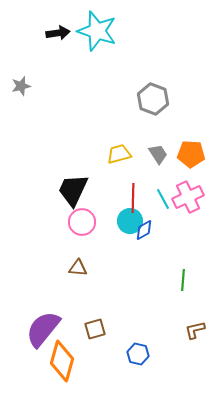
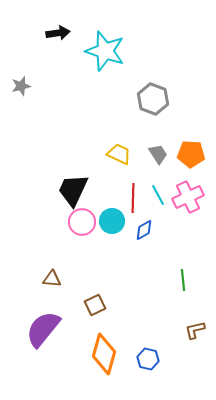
cyan star: moved 8 px right, 20 px down
yellow trapezoid: rotated 40 degrees clockwise
cyan line: moved 5 px left, 4 px up
cyan circle: moved 18 px left
brown triangle: moved 26 px left, 11 px down
green line: rotated 10 degrees counterclockwise
brown square: moved 24 px up; rotated 10 degrees counterclockwise
blue hexagon: moved 10 px right, 5 px down
orange diamond: moved 42 px right, 7 px up
